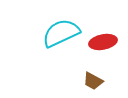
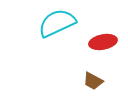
cyan semicircle: moved 4 px left, 10 px up
